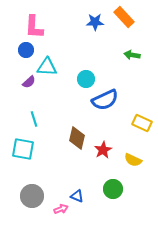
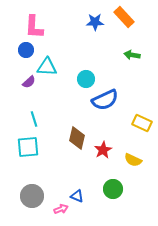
cyan square: moved 5 px right, 2 px up; rotated 15 degrees counterclockwise
